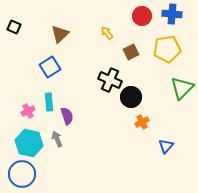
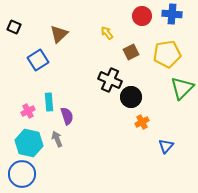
brown triangle: moved 1 px left
yellow pentagon: moved 5 px down
blue square: moved 12 px left, 7 px up
